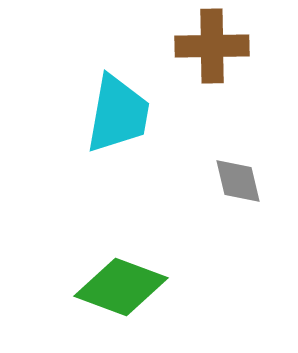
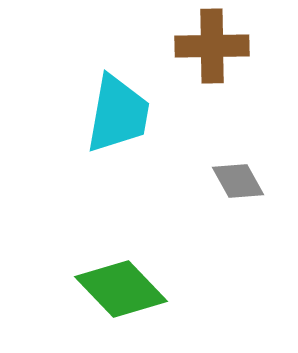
gray diamond: rotated 16 degrees counterclockwise
green diamond: moved 2 px down; rotated 26 degrees clockwise
